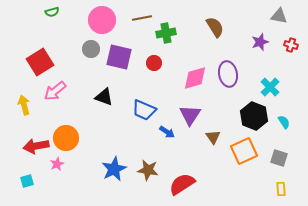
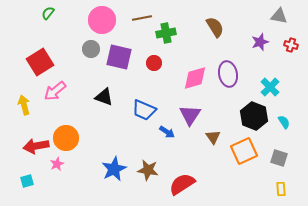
green semicircle: moved 4 px left, 1 px down; rotated 144 degrees clockwise
